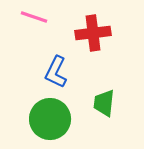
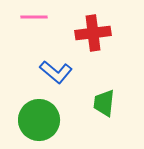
pink line: rotated 20 degrees counterclockwise
blue L-shape: rotated 76 degrees counterclockwise
green circle: moved 11 px left, 1 px down
